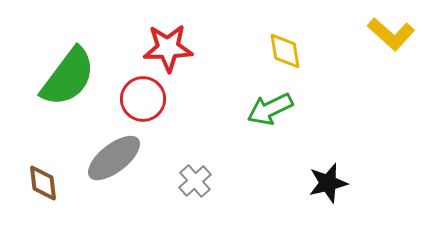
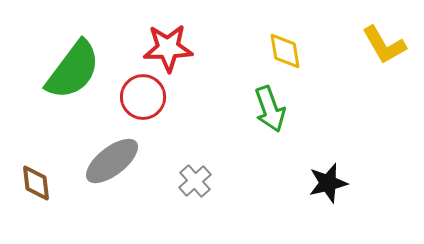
yellow L-shape: moved 7 px left, 11 px down; rotated 18 degrees clockwise
green semicircle: moved 5 px right, 7 px up
red circle: moved 2 px up
green arrow: rotated 84 degrees counterclockwise
gray ellipse: moved 2 px left, 3 px down
brown diamond: moved 7 px left
